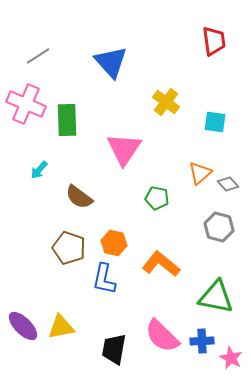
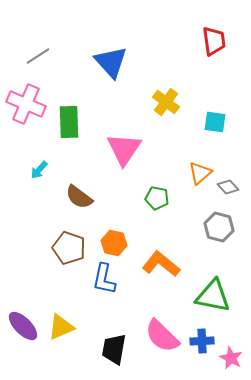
green rectangle: moved 2 px right, 2 px down
gray diamond: moved 3 px down
green triangle: moved 3 px left, 1 px up
yellow triangle: rotated 12 degrees counterclockwise
